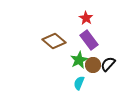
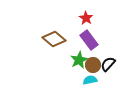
brown diamond: moved 2 px up
cyan semicircle: moved 11 px right, 3 px up; rotated 56 degrees clockwise
